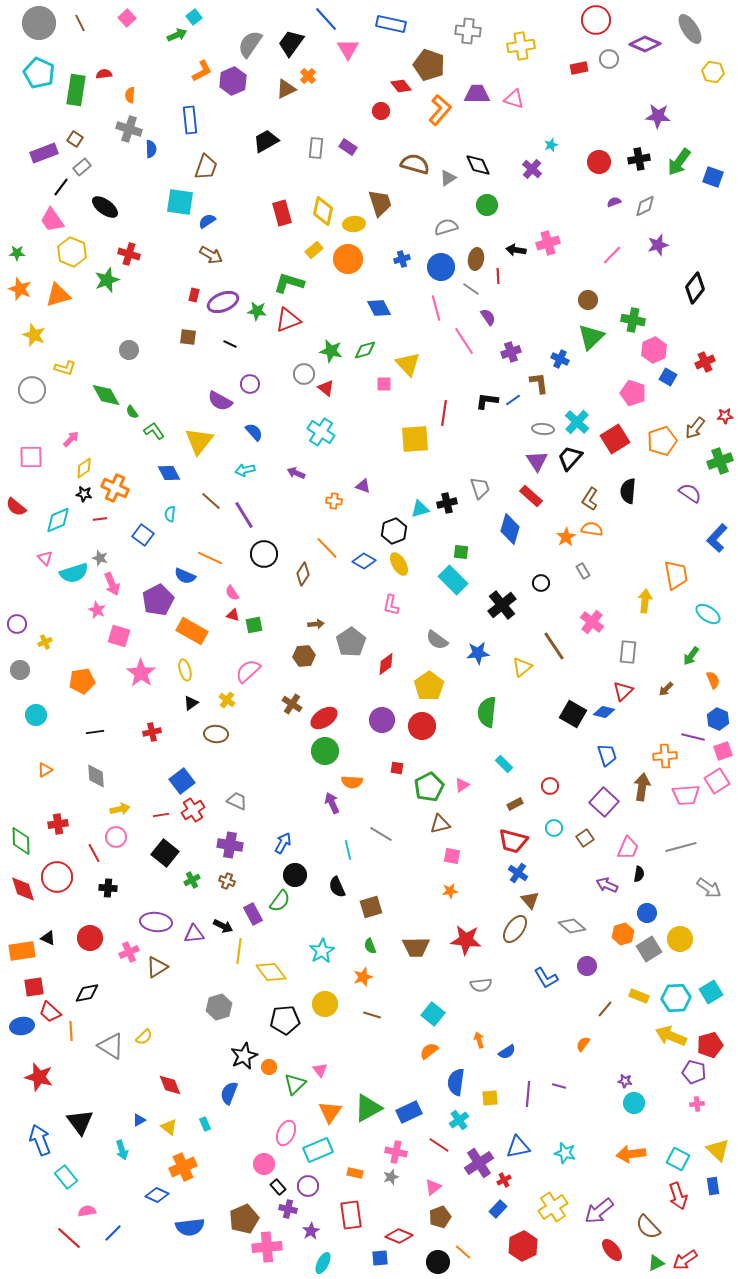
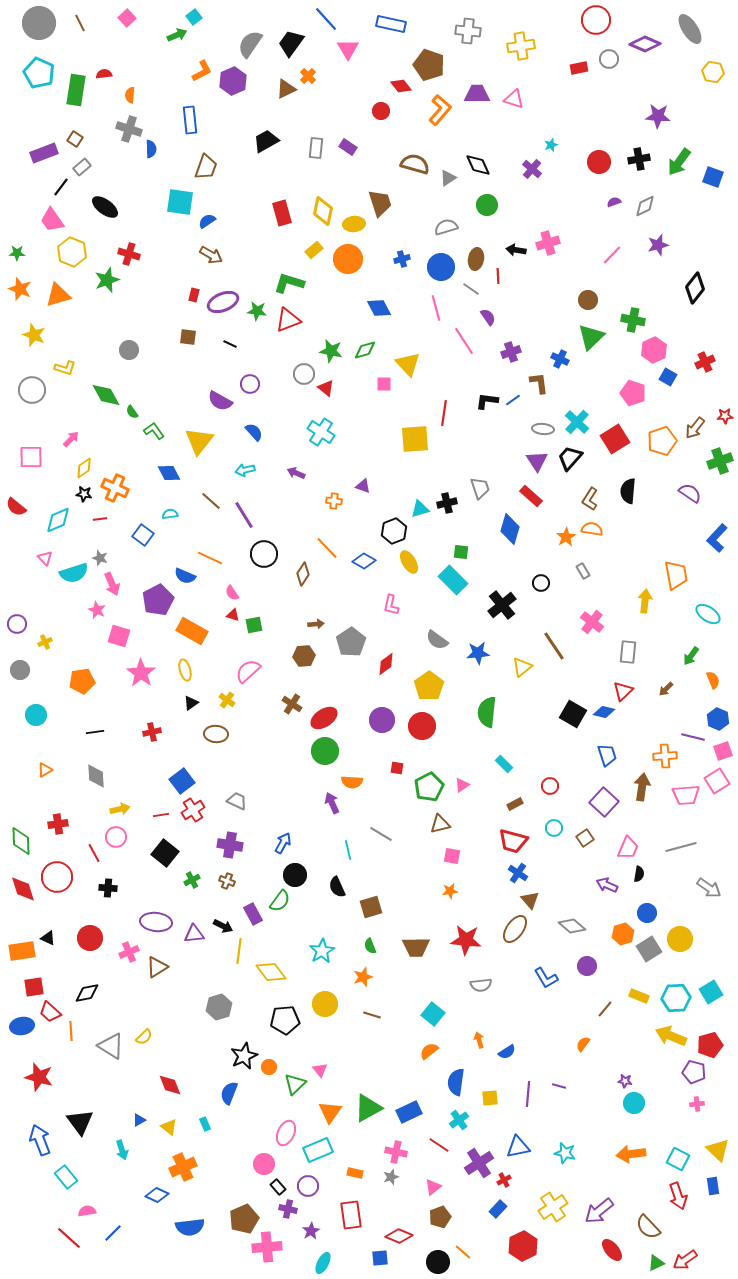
cyan semicircle at (170, 514): rotated 77 degrees clockwise
yellow ellipse at (399, 564): moved 10 px right, 2 px up
